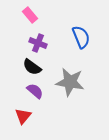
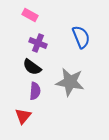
pink rectangle: rotated 21 degrees counterclockwise
purple semicircle: rotated 54 degrees clockwise
